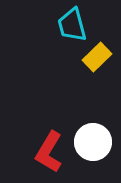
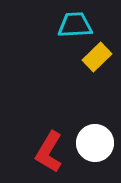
cyan trapezoid: moved 3 px right; rotated 102 degrees clockwise
white circle: moved 2 px right, 1 px down
